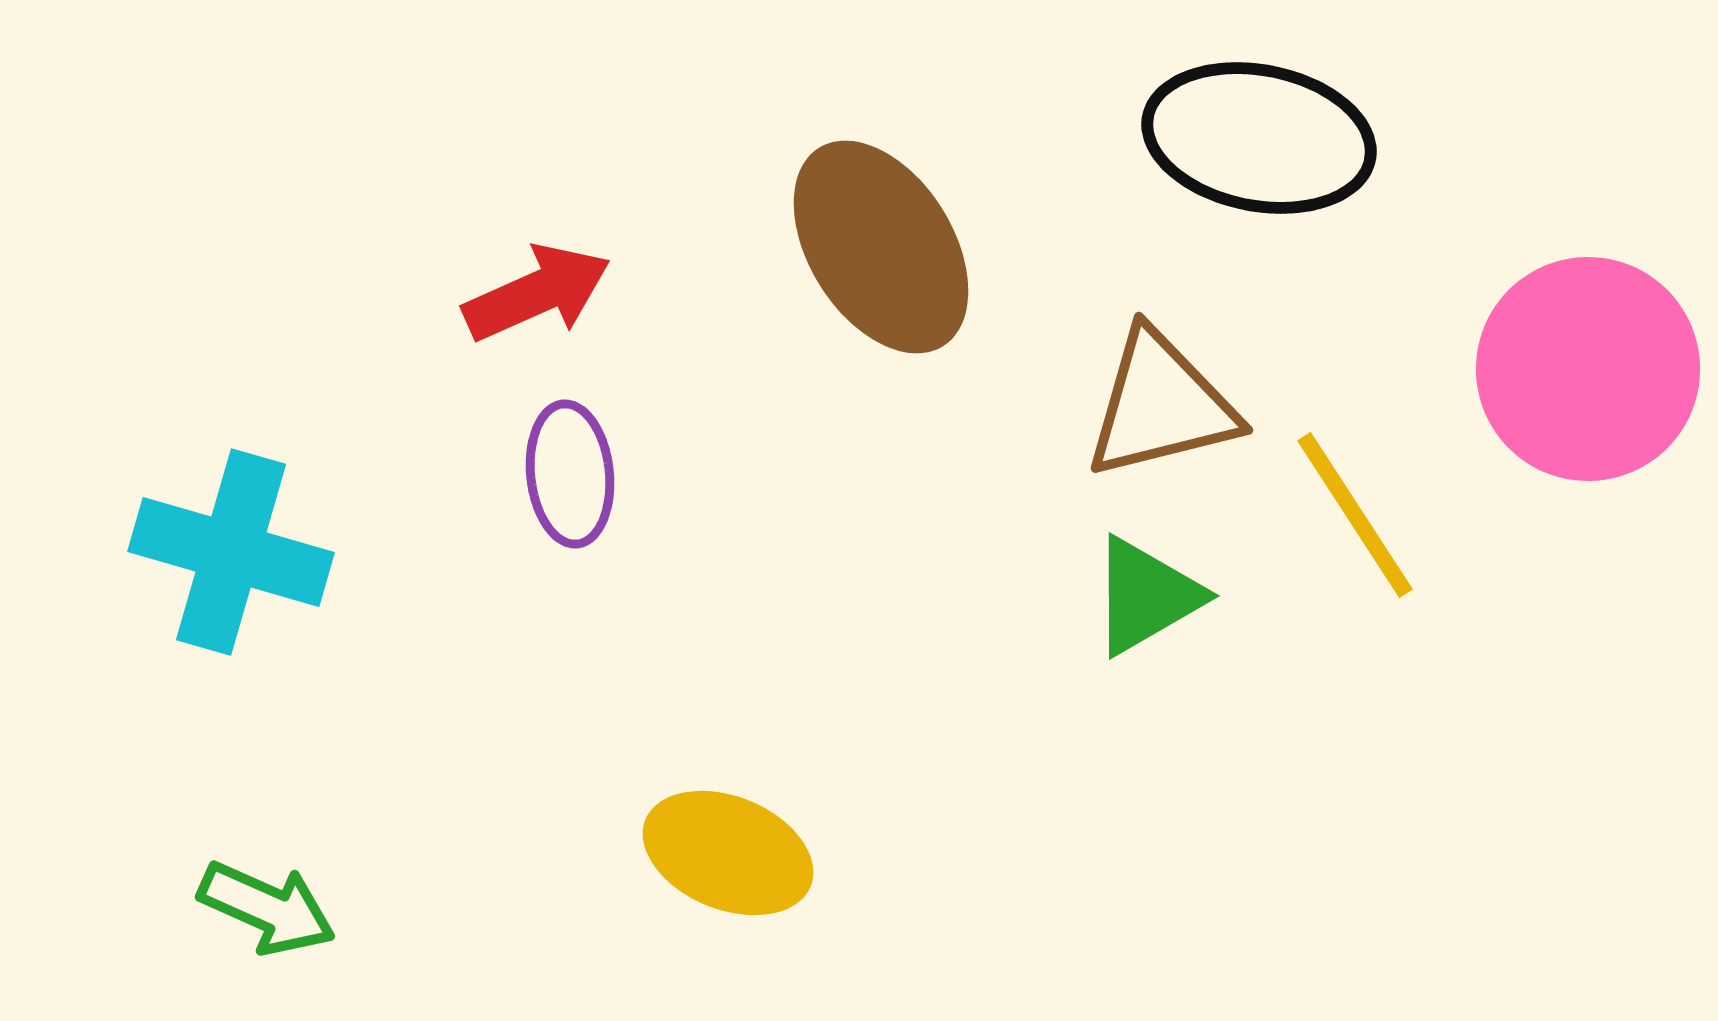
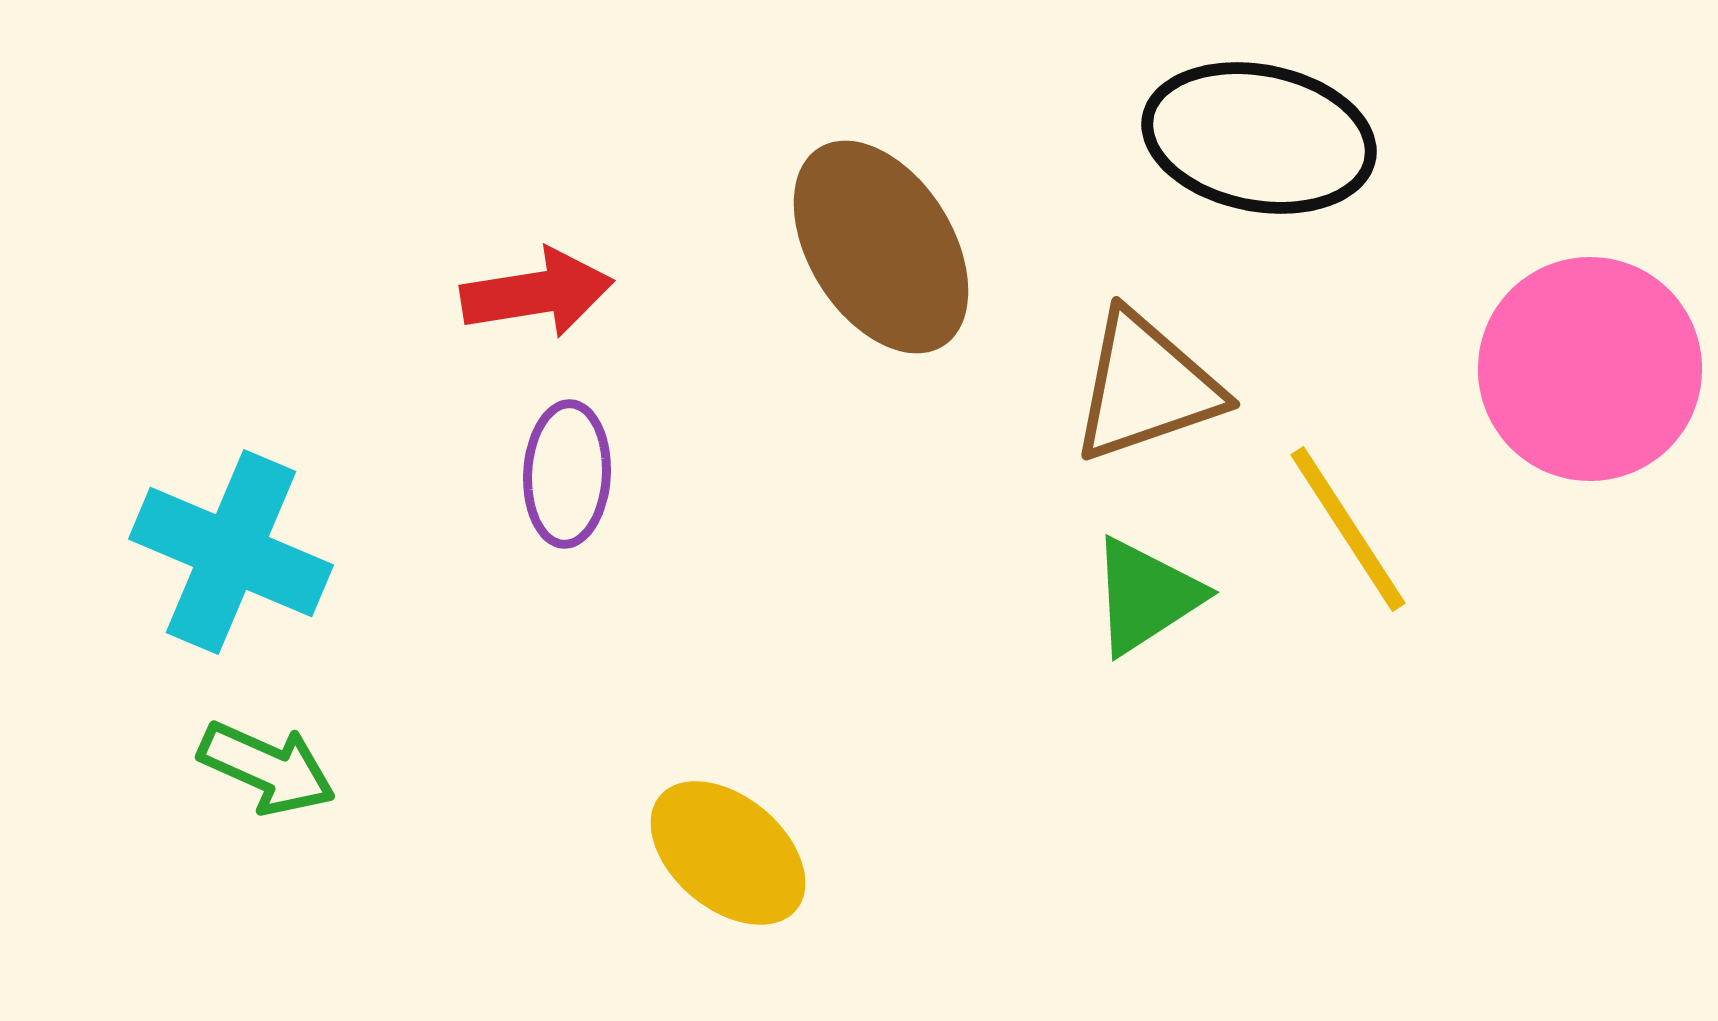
red arrow: rotated 15 degrees clockwise
pink circle: moved 2 px right
brown triangle: moved 15 px left, 18 px up; rotated 5 degrees counterclockwise
purple ellipse: moved 3 px left; rotated 9 degrees clockwise
yellow line: moved 7 px left, 14 px down
cyan cross: rotated 7 degrees clockwise
green triangle: rotated 3 degrees counterclockwise
yellow ellipse: rotated 18 degrees clockwise
green arrow: moved 140 px up
